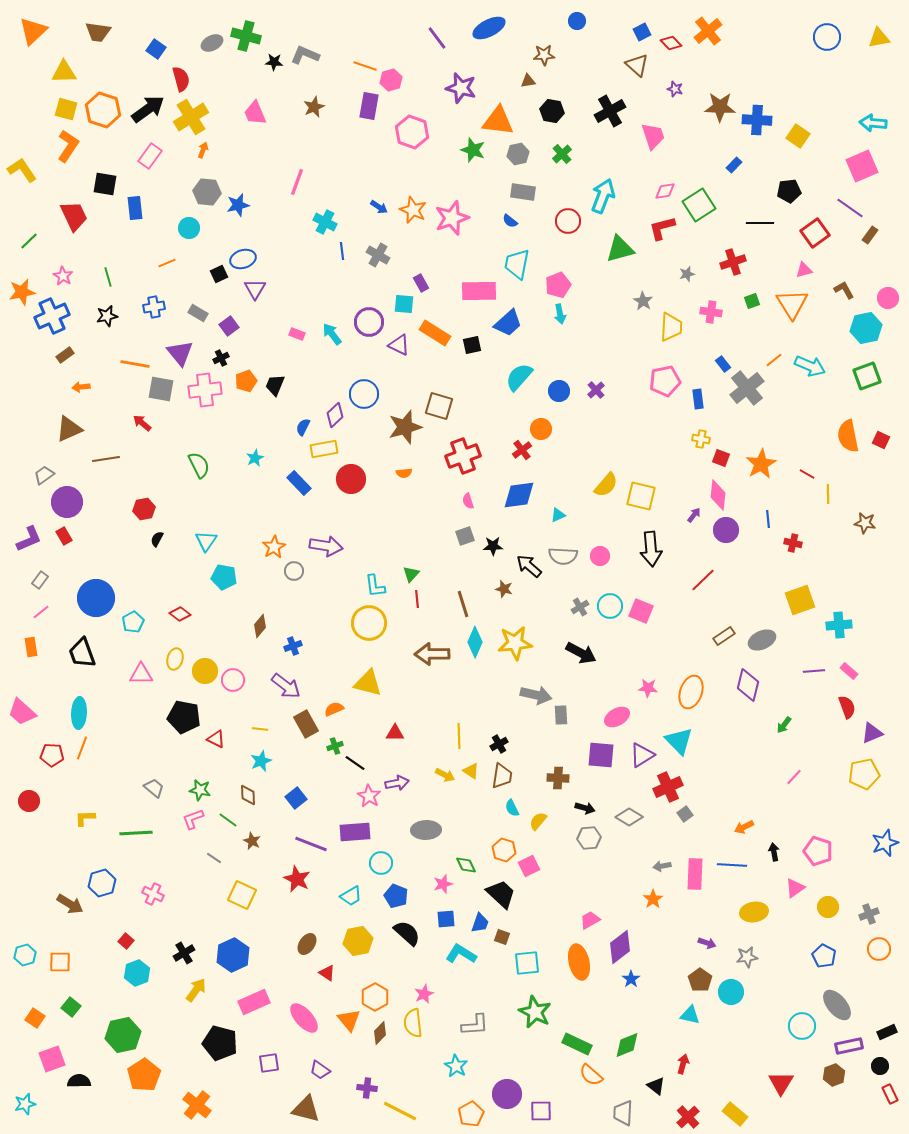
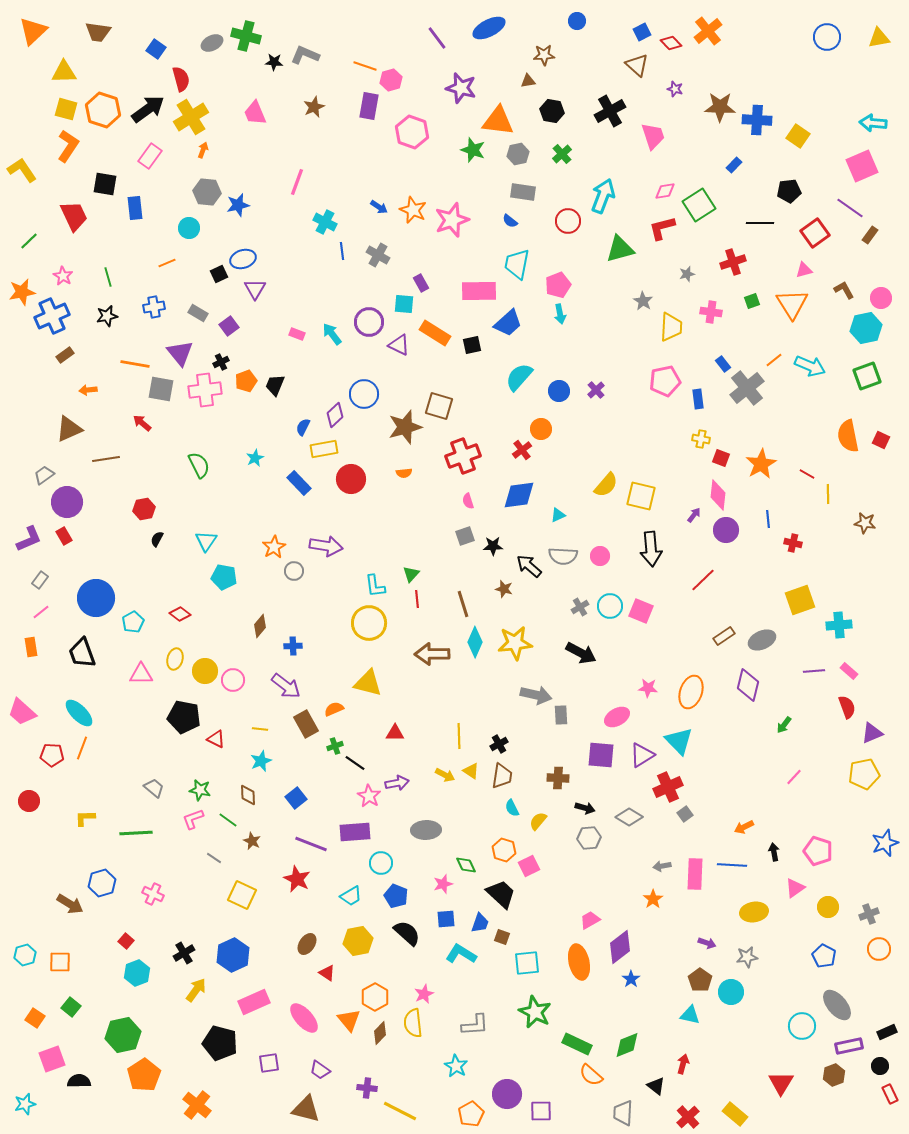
pink star at (452, 218): moved 2 px down
pink circle at (888, 298): moved 7 px left
black cross at (221, 358): moved 4 px down
orange arrow at (81, 387): moved 7 px right, 3 px down
blue cross at (293, 646): rotated 18 degrees clockwise
cyan ellipse at (79, 713): rotated 48 degrees counterclockwise
